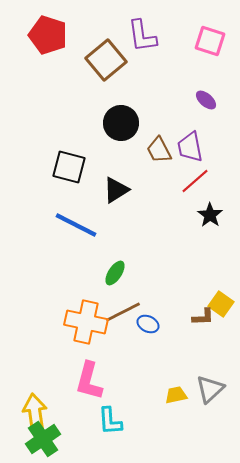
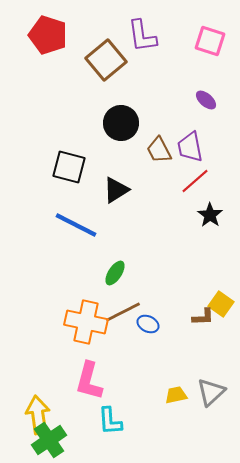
gray triangle: moved 1 px right, 3 px down
yellow arrow: moved 3 px right, 2 px down
green cross: moved 6 px right, 1 px down
